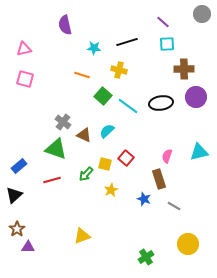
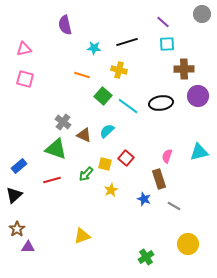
purple circle: moved 2 px right, 1 px up
